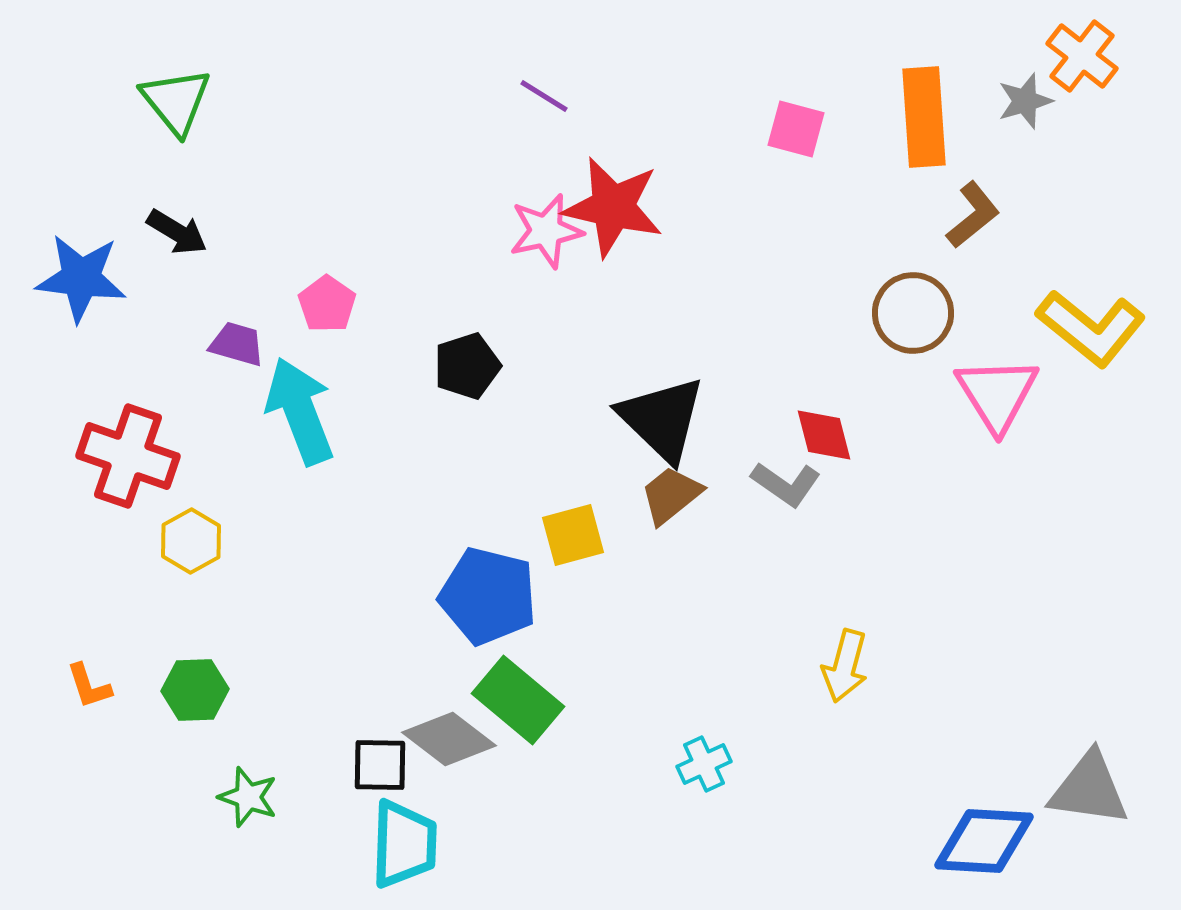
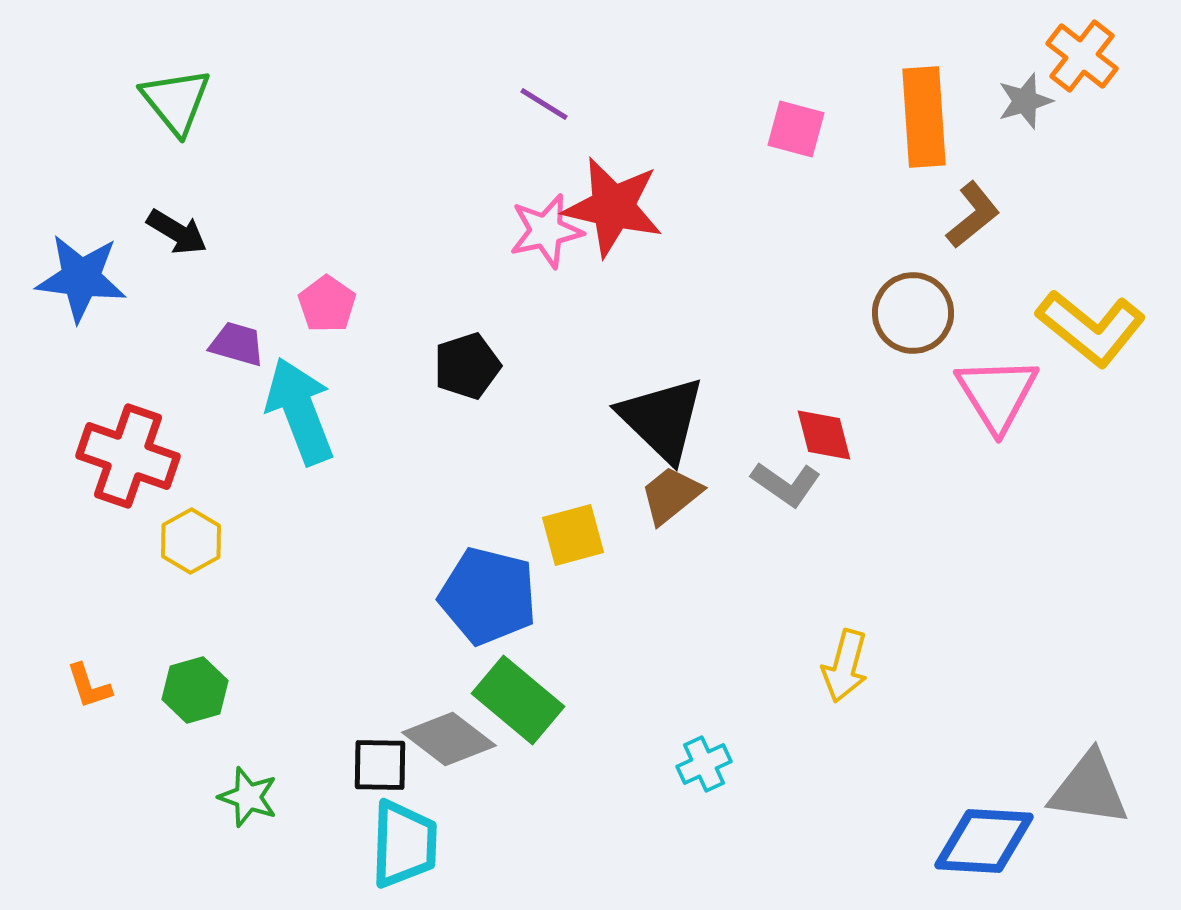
purple line: moved 8 px down
green hexagon: rotated 14 degrees counterclockwise
